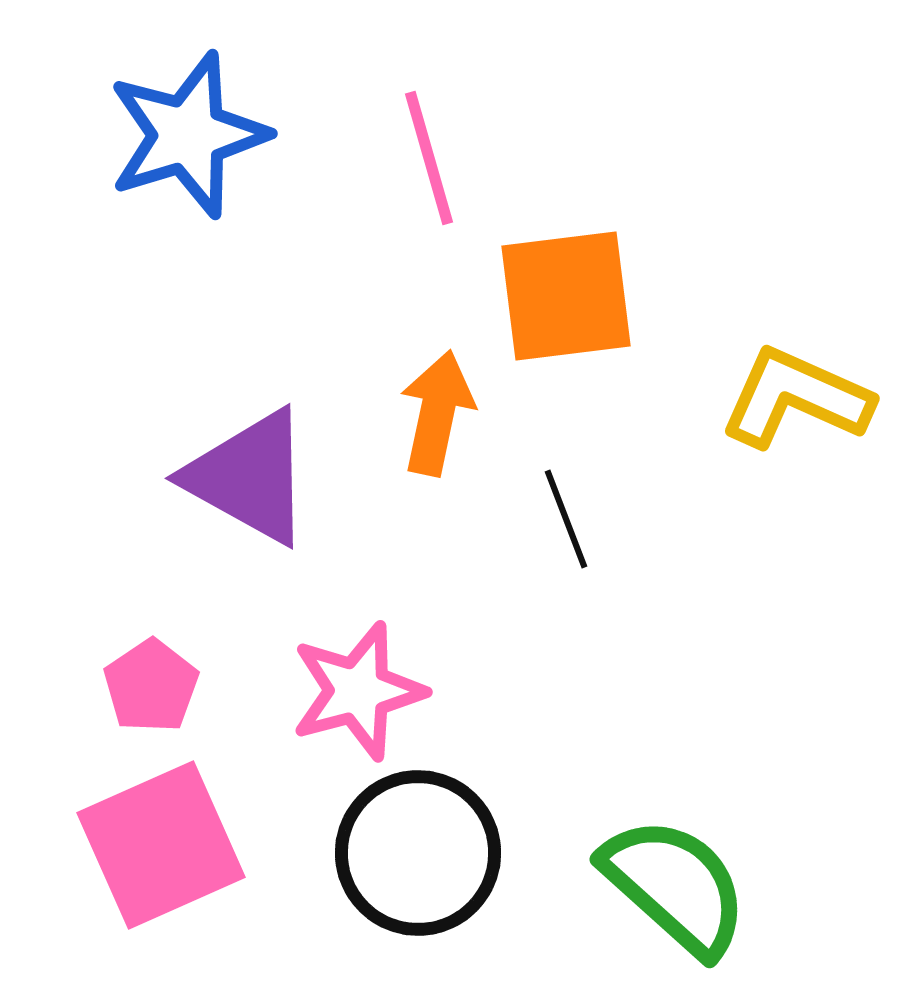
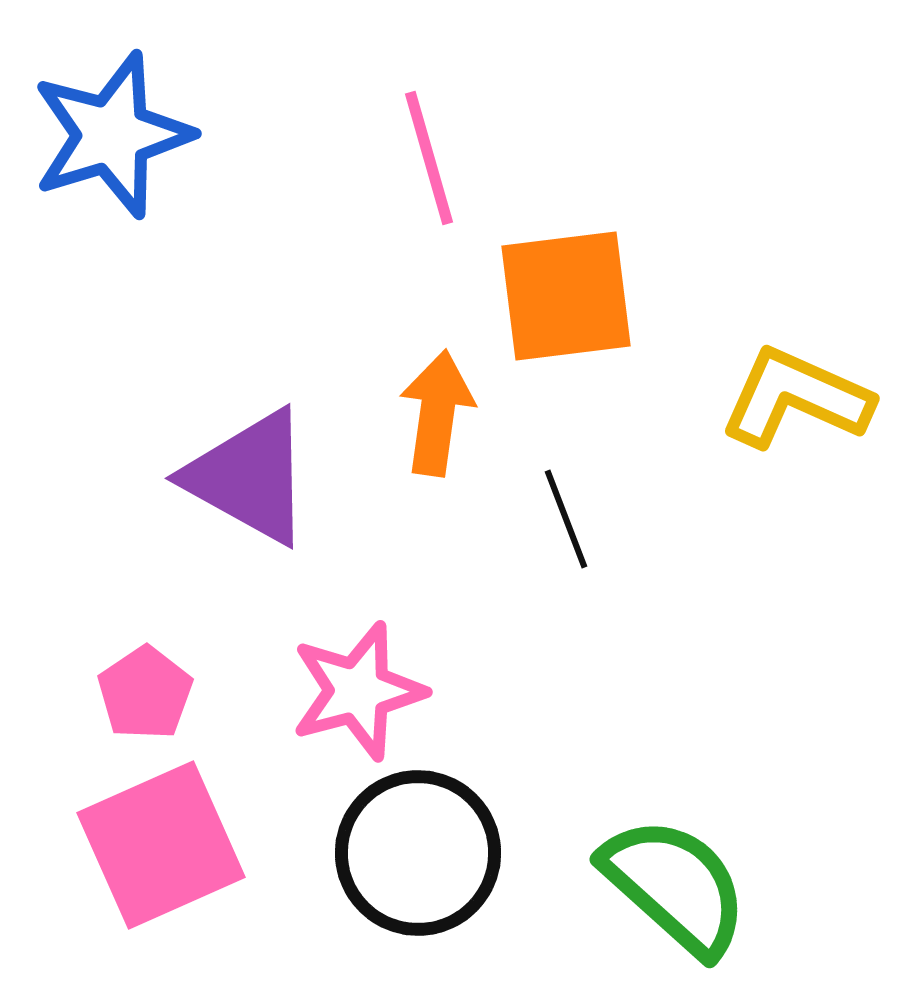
blue star: moved 76 px left
orange arrow: rotated 4 degrees counterclockwise
pink pentagon: moved 6 px left, 7 px down
